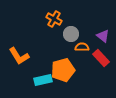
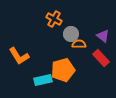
orange semicircle: moved 3 px left, 3 px up
